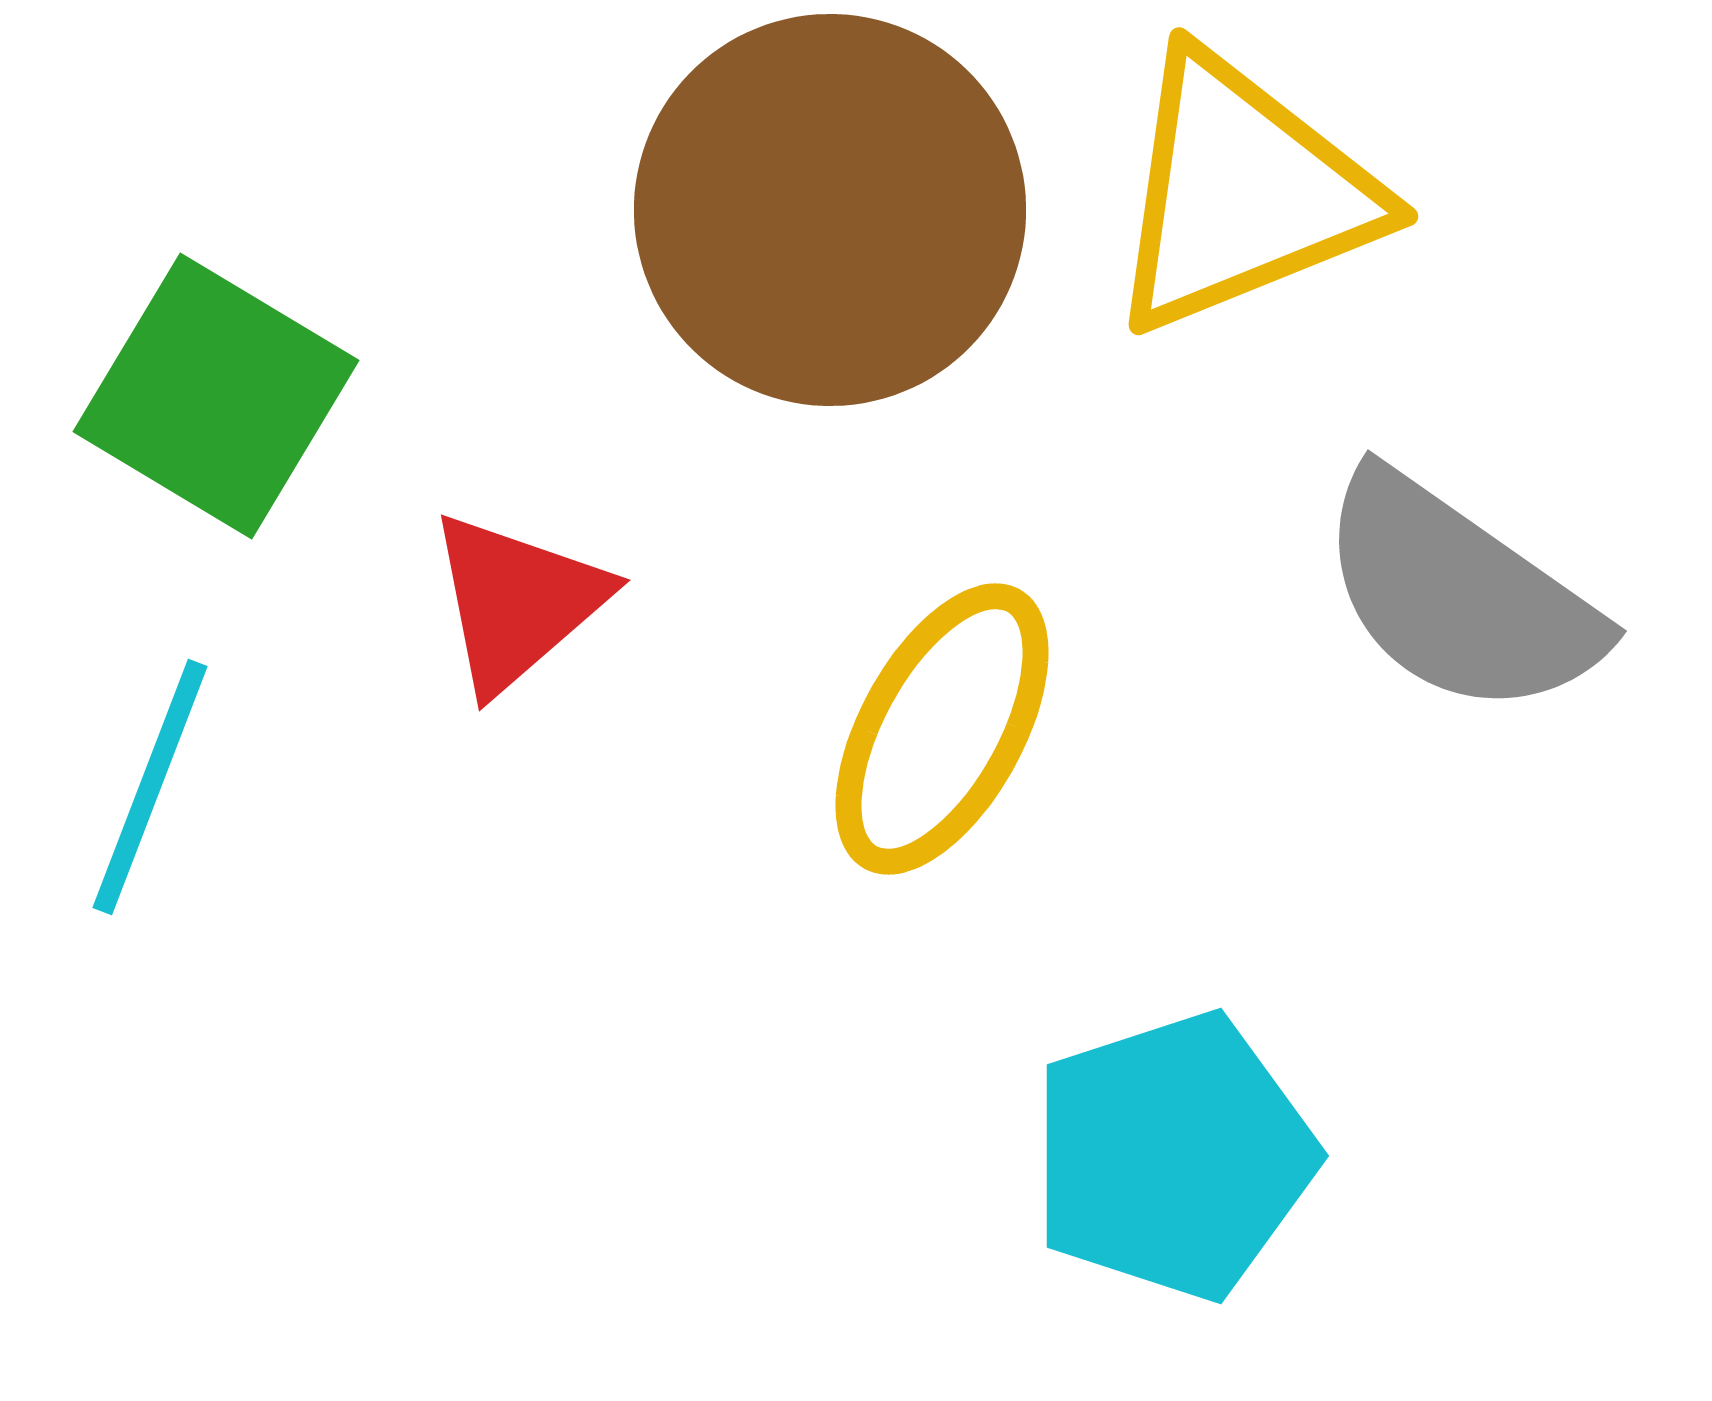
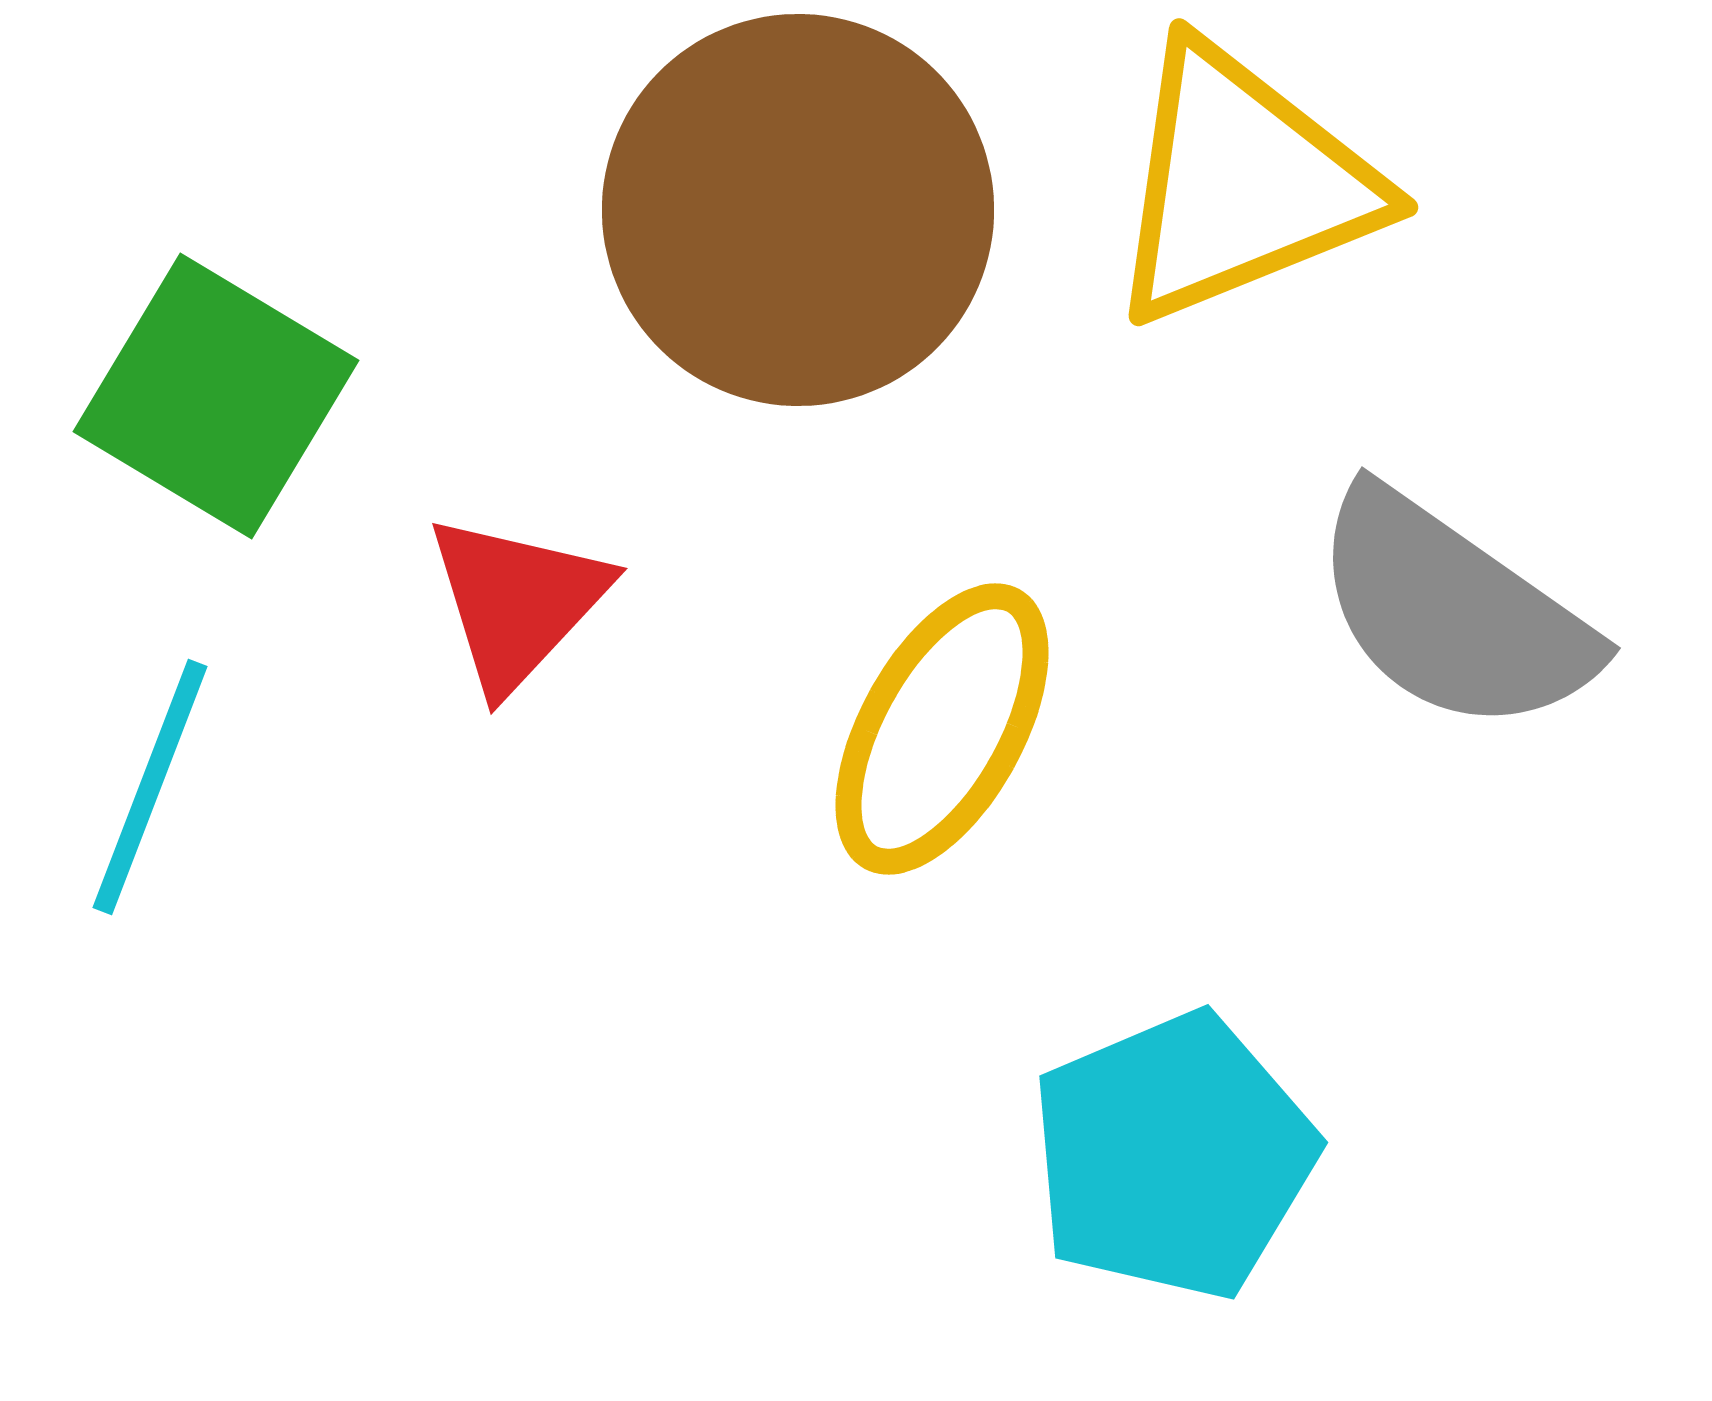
yellow triangle: moved 9 px up
brown circle: moved 32 px left
gray semicircle: moved 6 px left, 17 px down
red triangle: rotated 6 degrees counterclockwise
cyan pentagon: rotated 5 degrees counterclockwise
